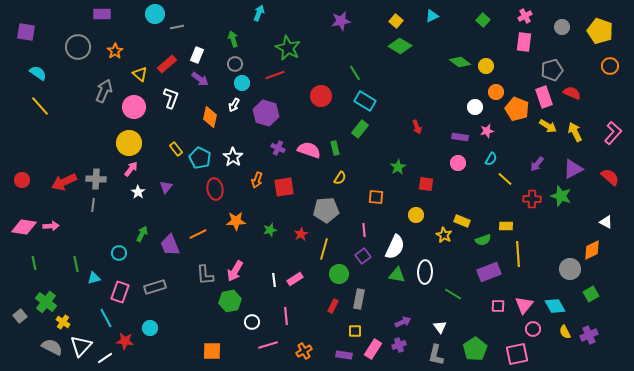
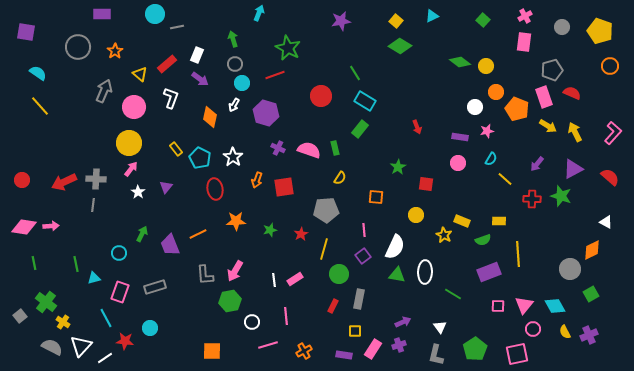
yellow rectangle at (506, 226): moved 7 px left, 5 px up
